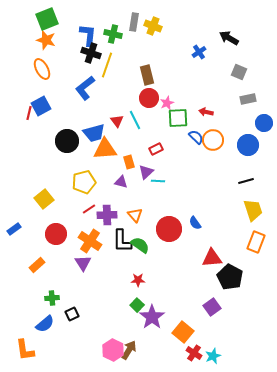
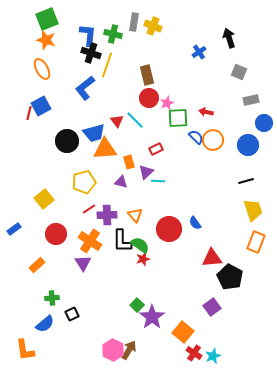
black arrow at (229, 38): rotated 42 degrees clockwise
gray rectangle at (248, 99): moved 3 px right, 1 px down
cyan line at (135, 120): rotated 18 degrees counterclockwise
red star at (138, 280): moved 5 px right, 21 px up; rotated 16 degrees counterclockwise
